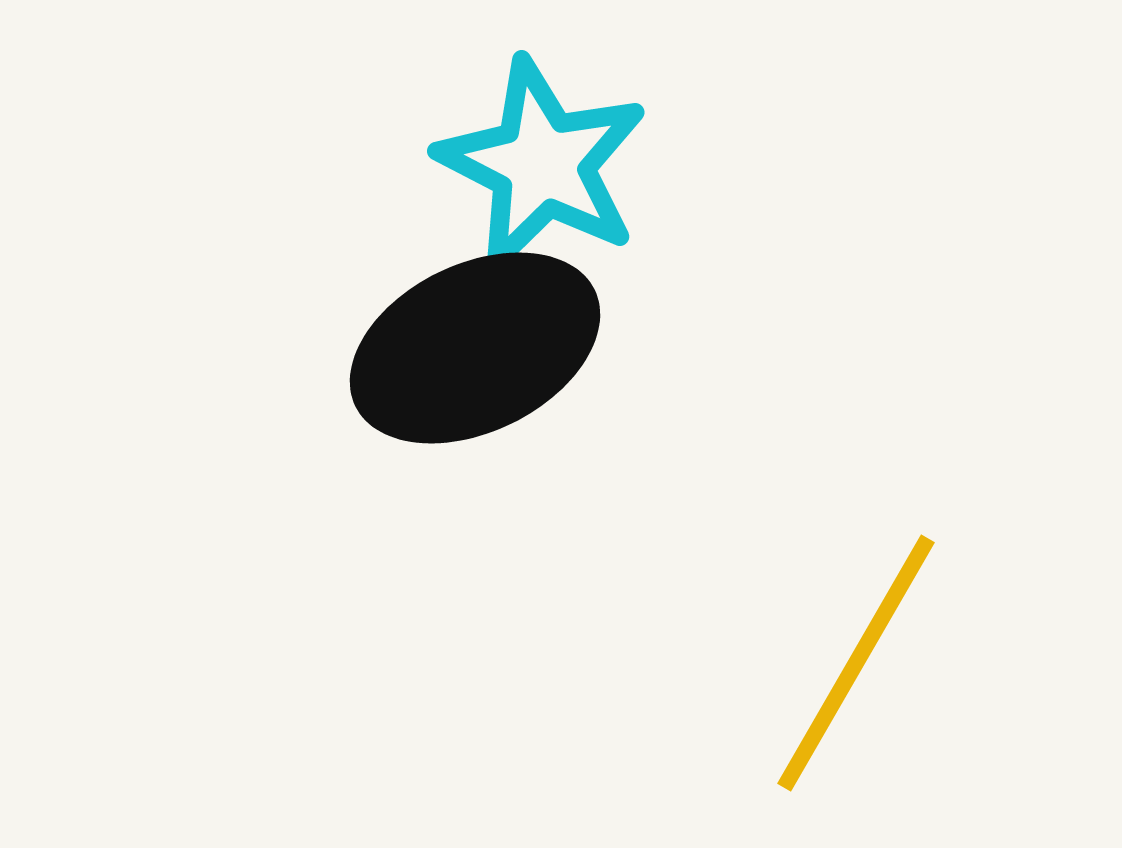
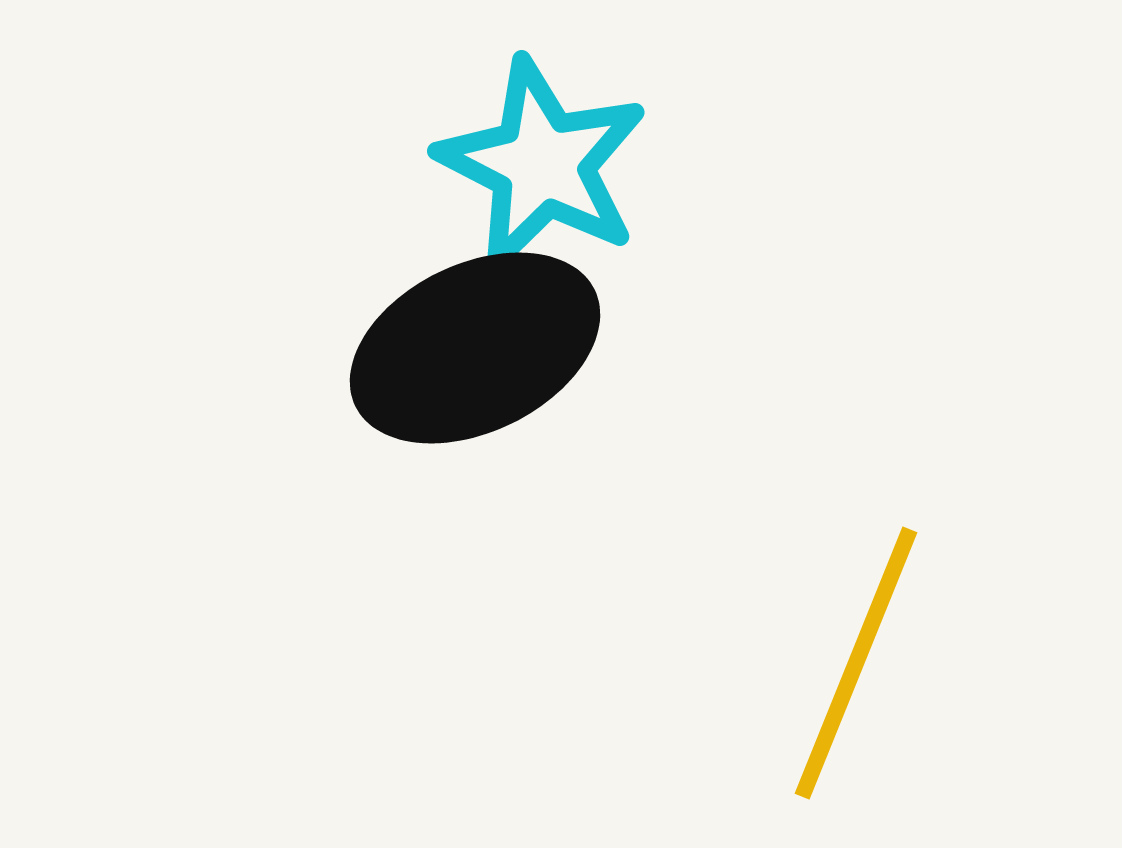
yellow line: rotated 8 degrees counterclockwise
